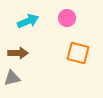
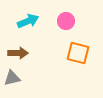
pink circle: moved 1 px left, 3 px down
